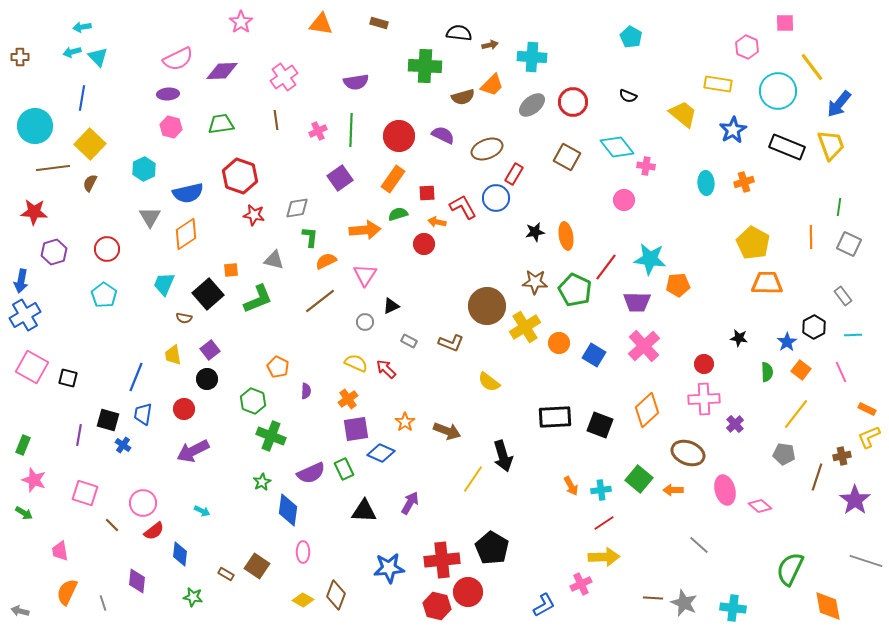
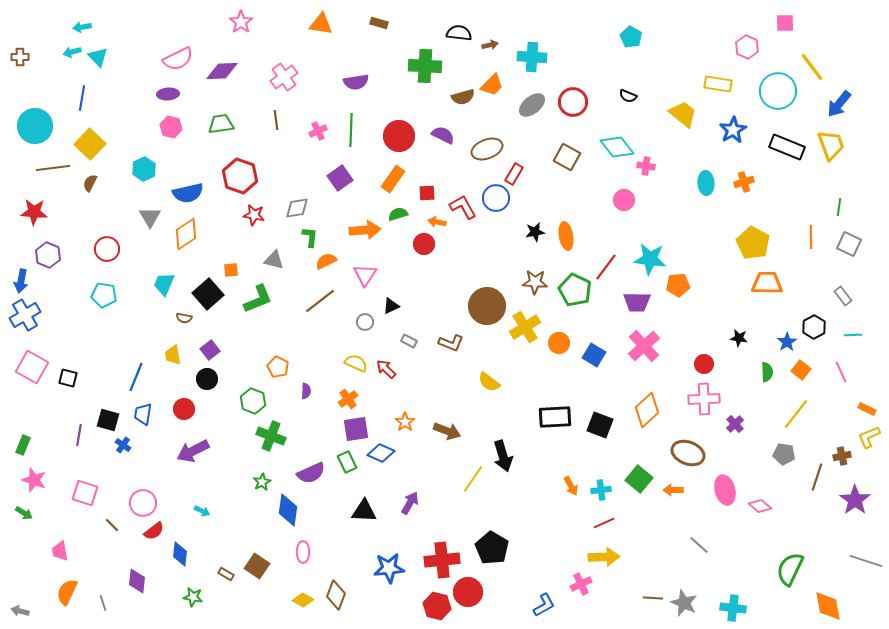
purple hexagon at (54, 252): moved 6 px left, 3 px down; rotated 20 degrees counterclockwise
cyan pentagon at (104, 295): rotated 25 degrees counterclockwise
green rectangle at (344, 469): moved 3 px right, 7 px up
red line at (604, 523): rotated 10 degrees clockwise
